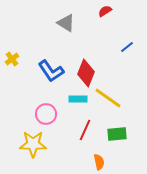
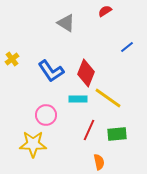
pink circle: moved 1 px down
red line: moved 4 px right
